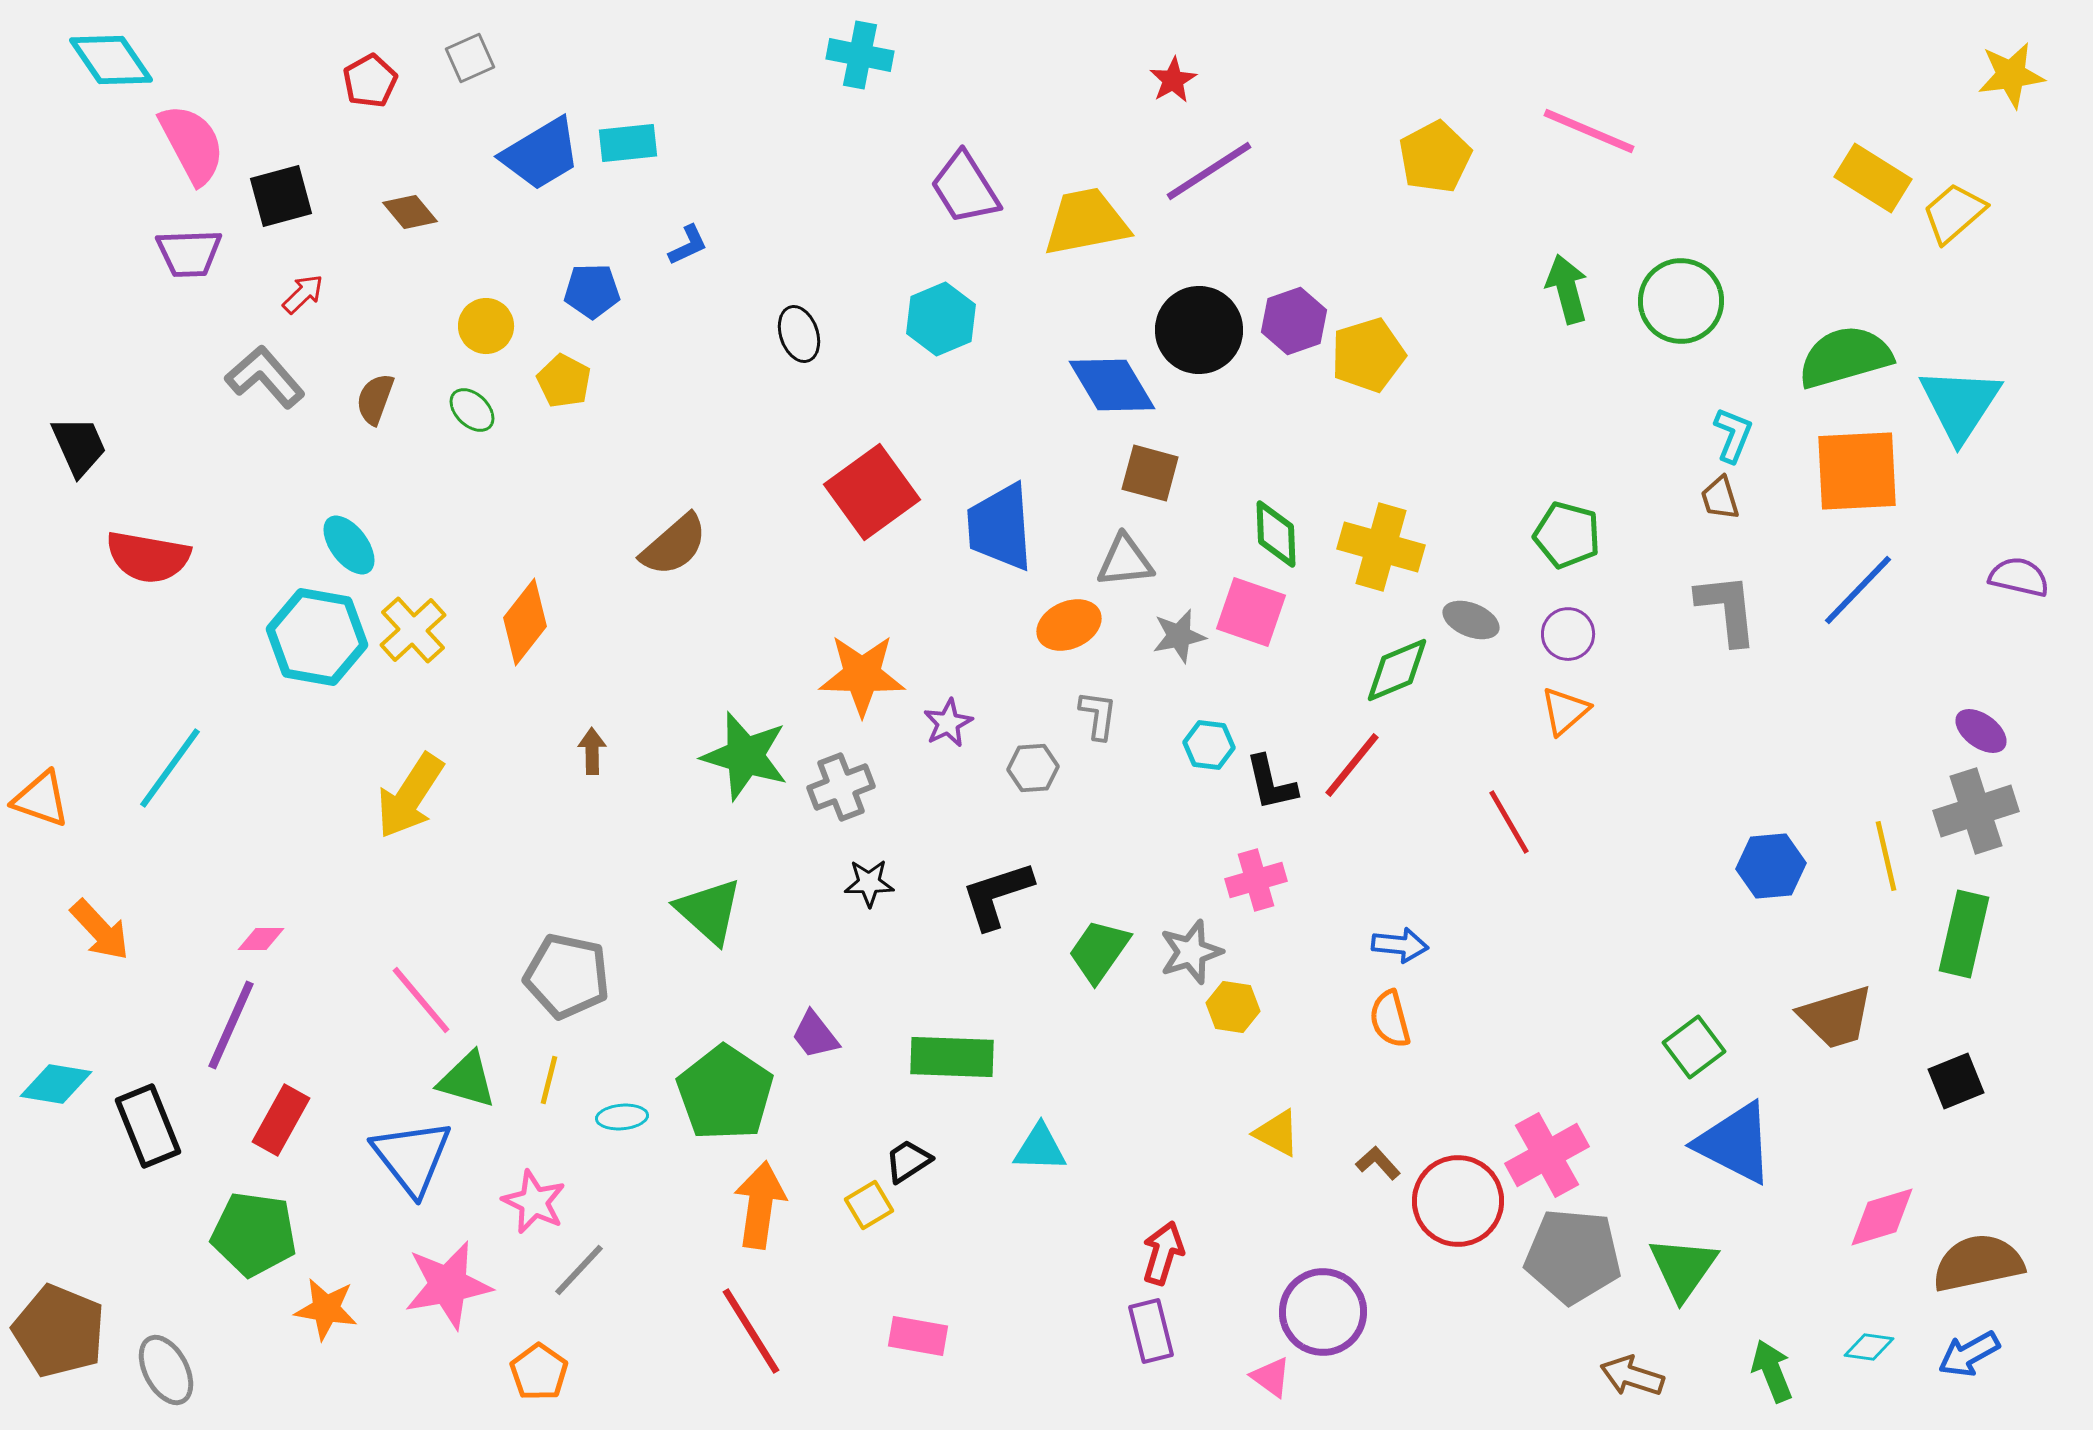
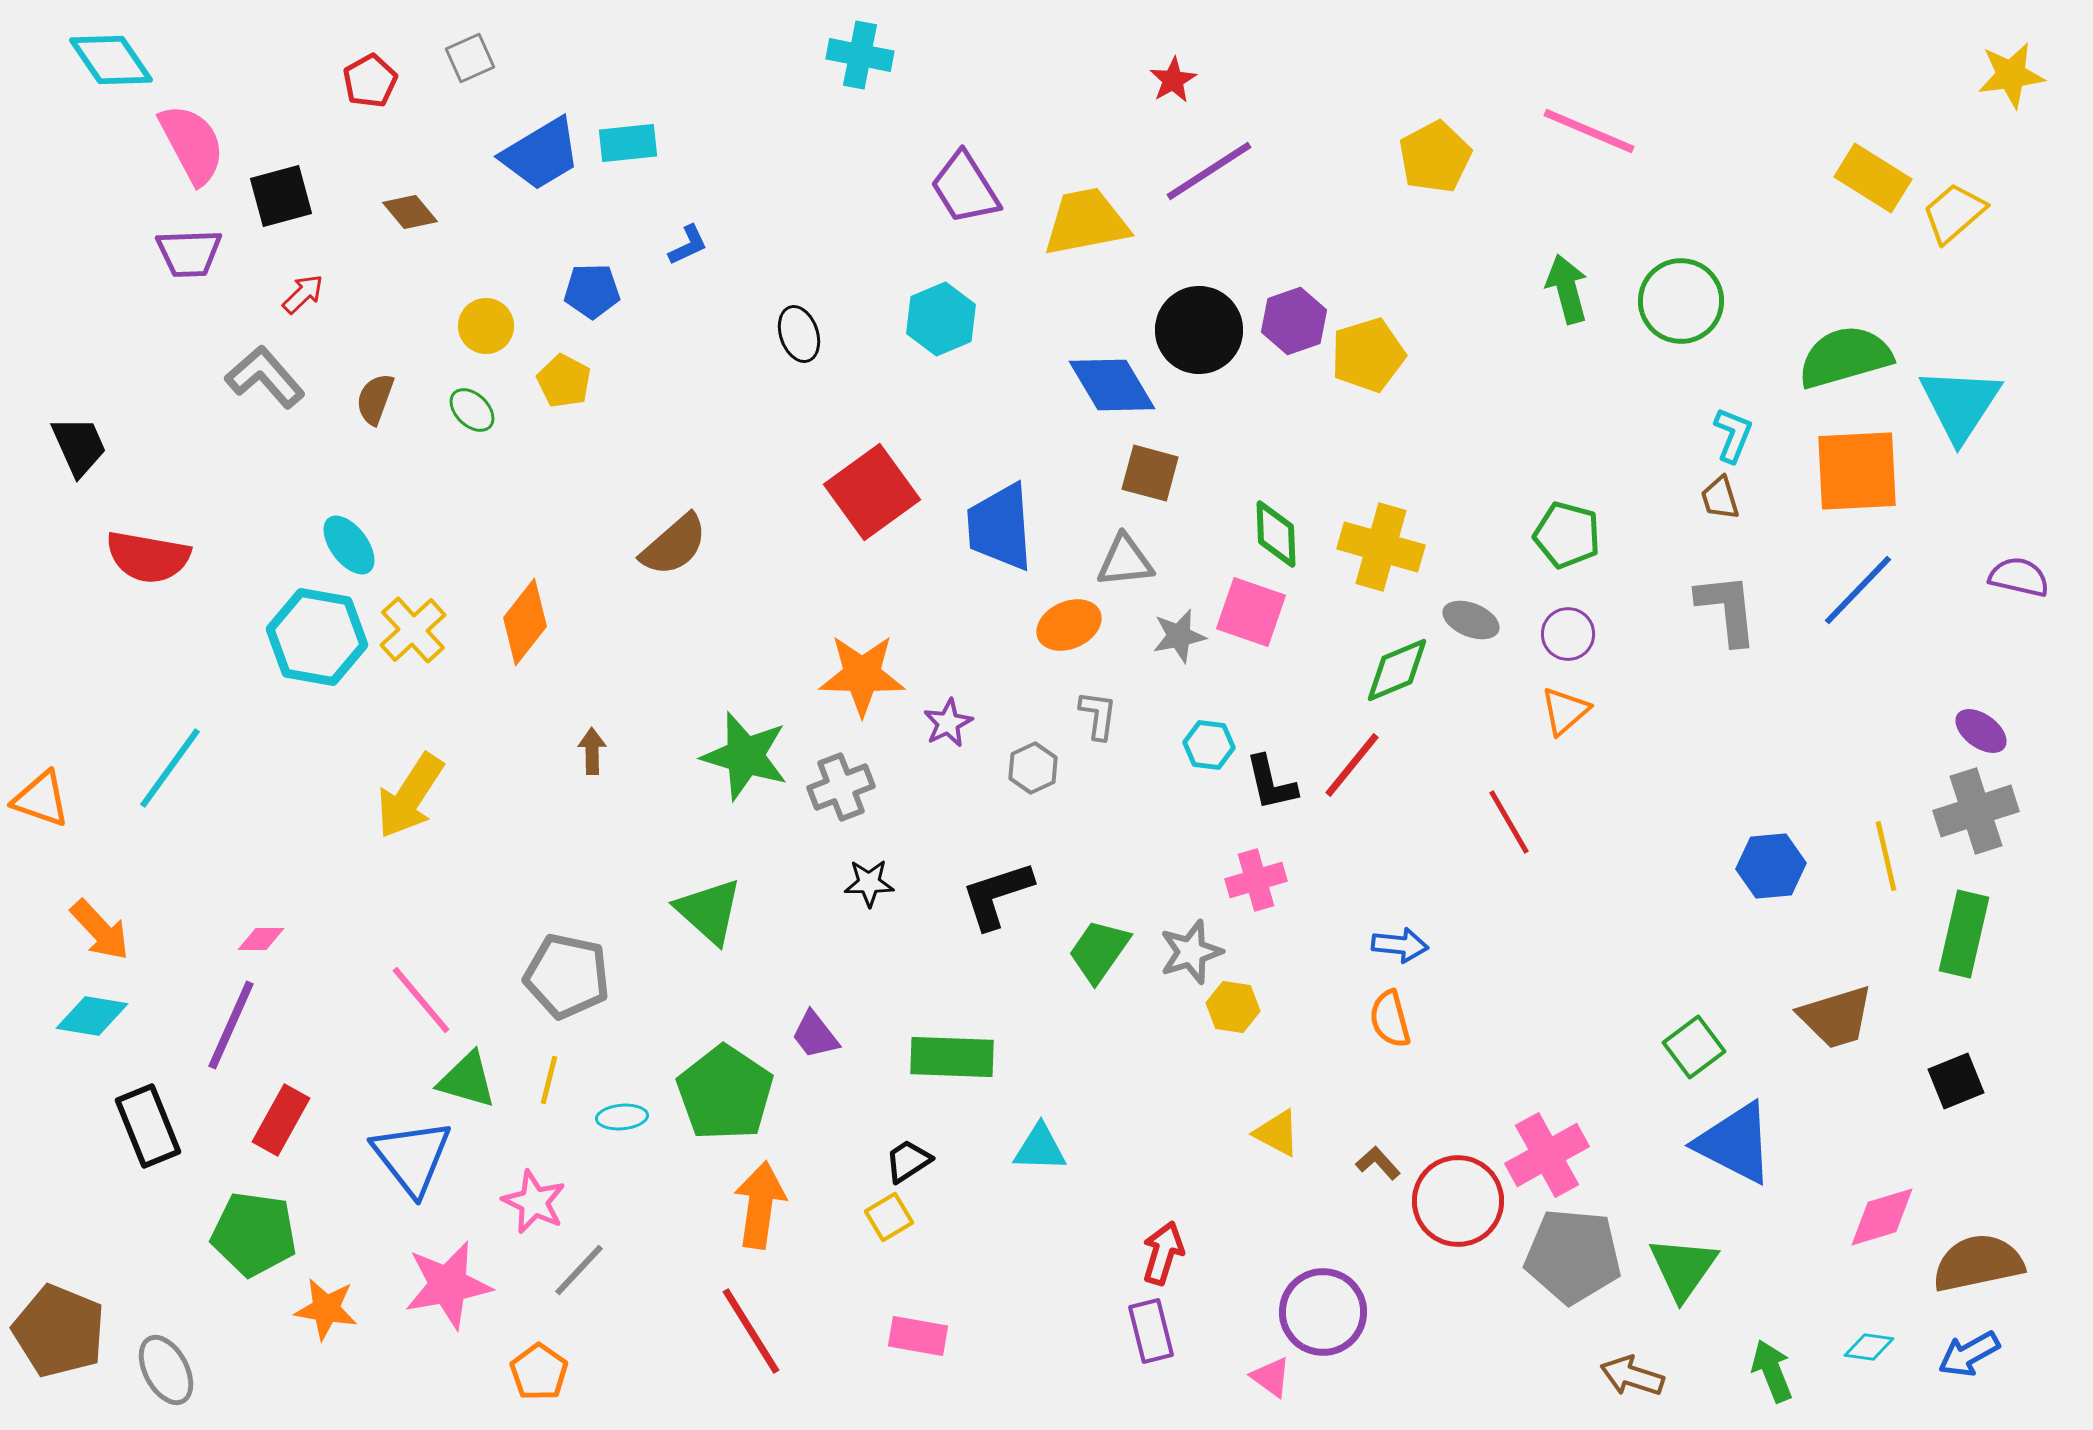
gray hexagon at (1033, 768): rotated 21 degrees counterclockwise
cyan diamond at (56, 1084): moved 36 px right, 68 px up
yellow square at (869, 1205): moved 20 px right, 12 px down
